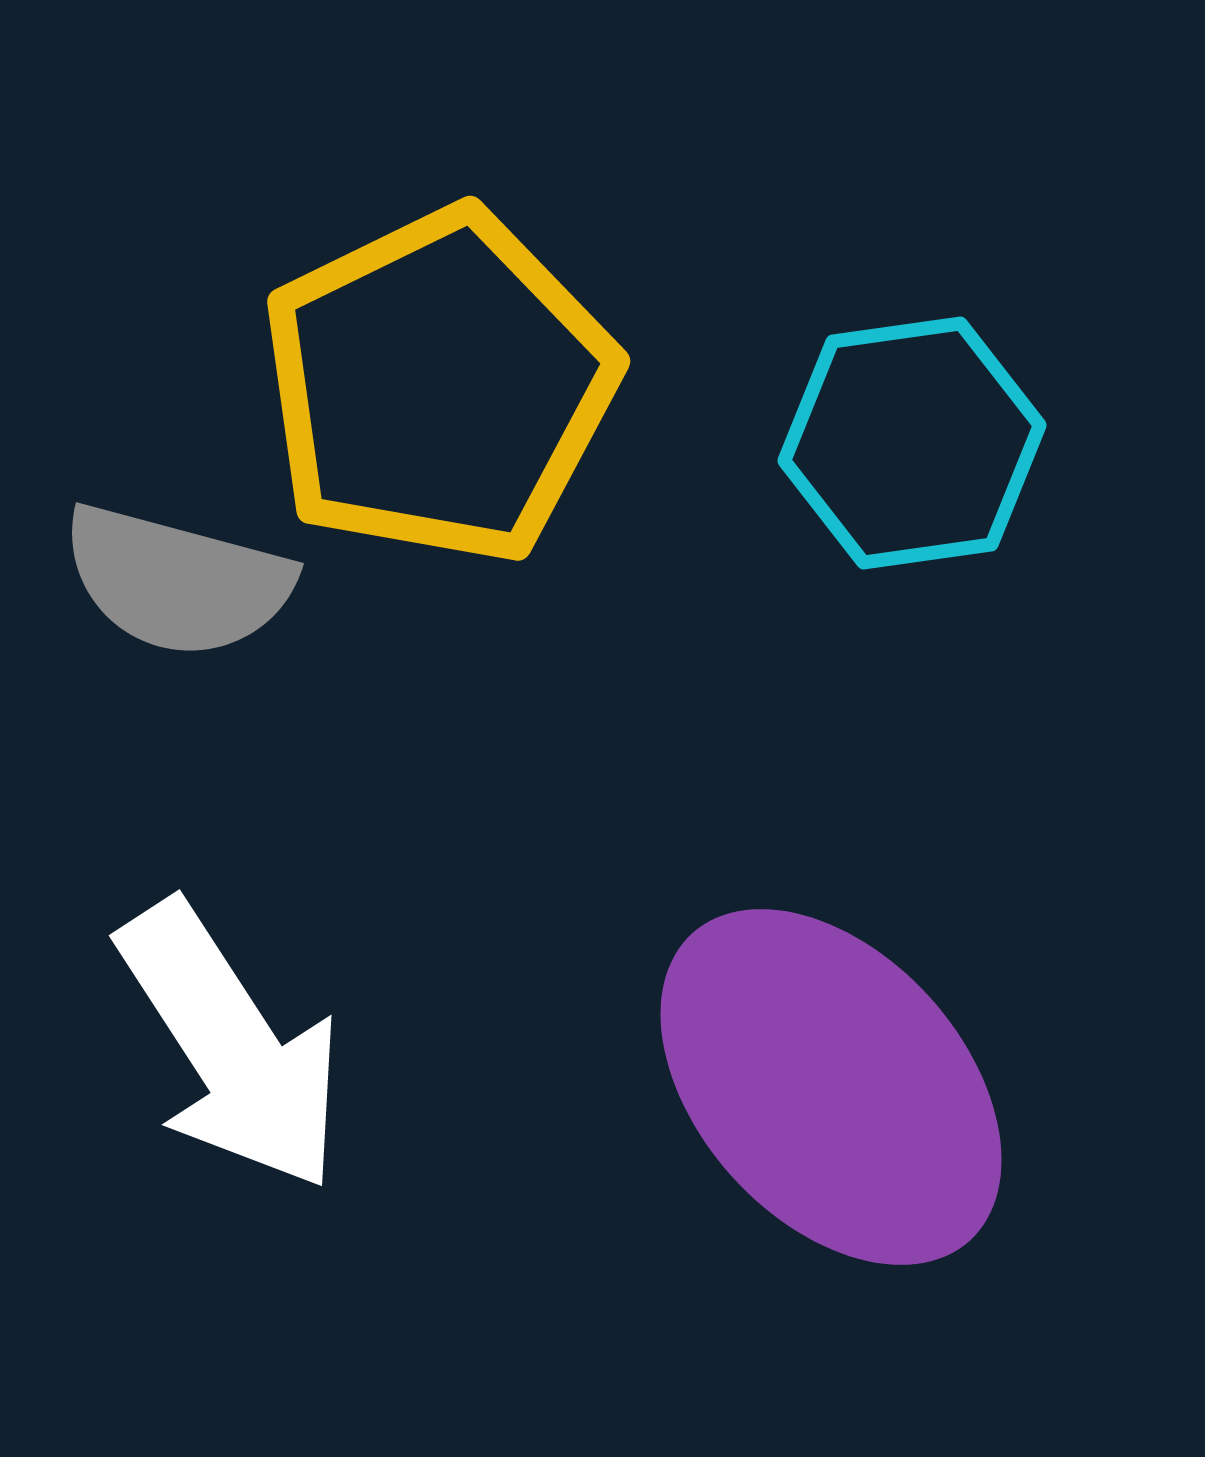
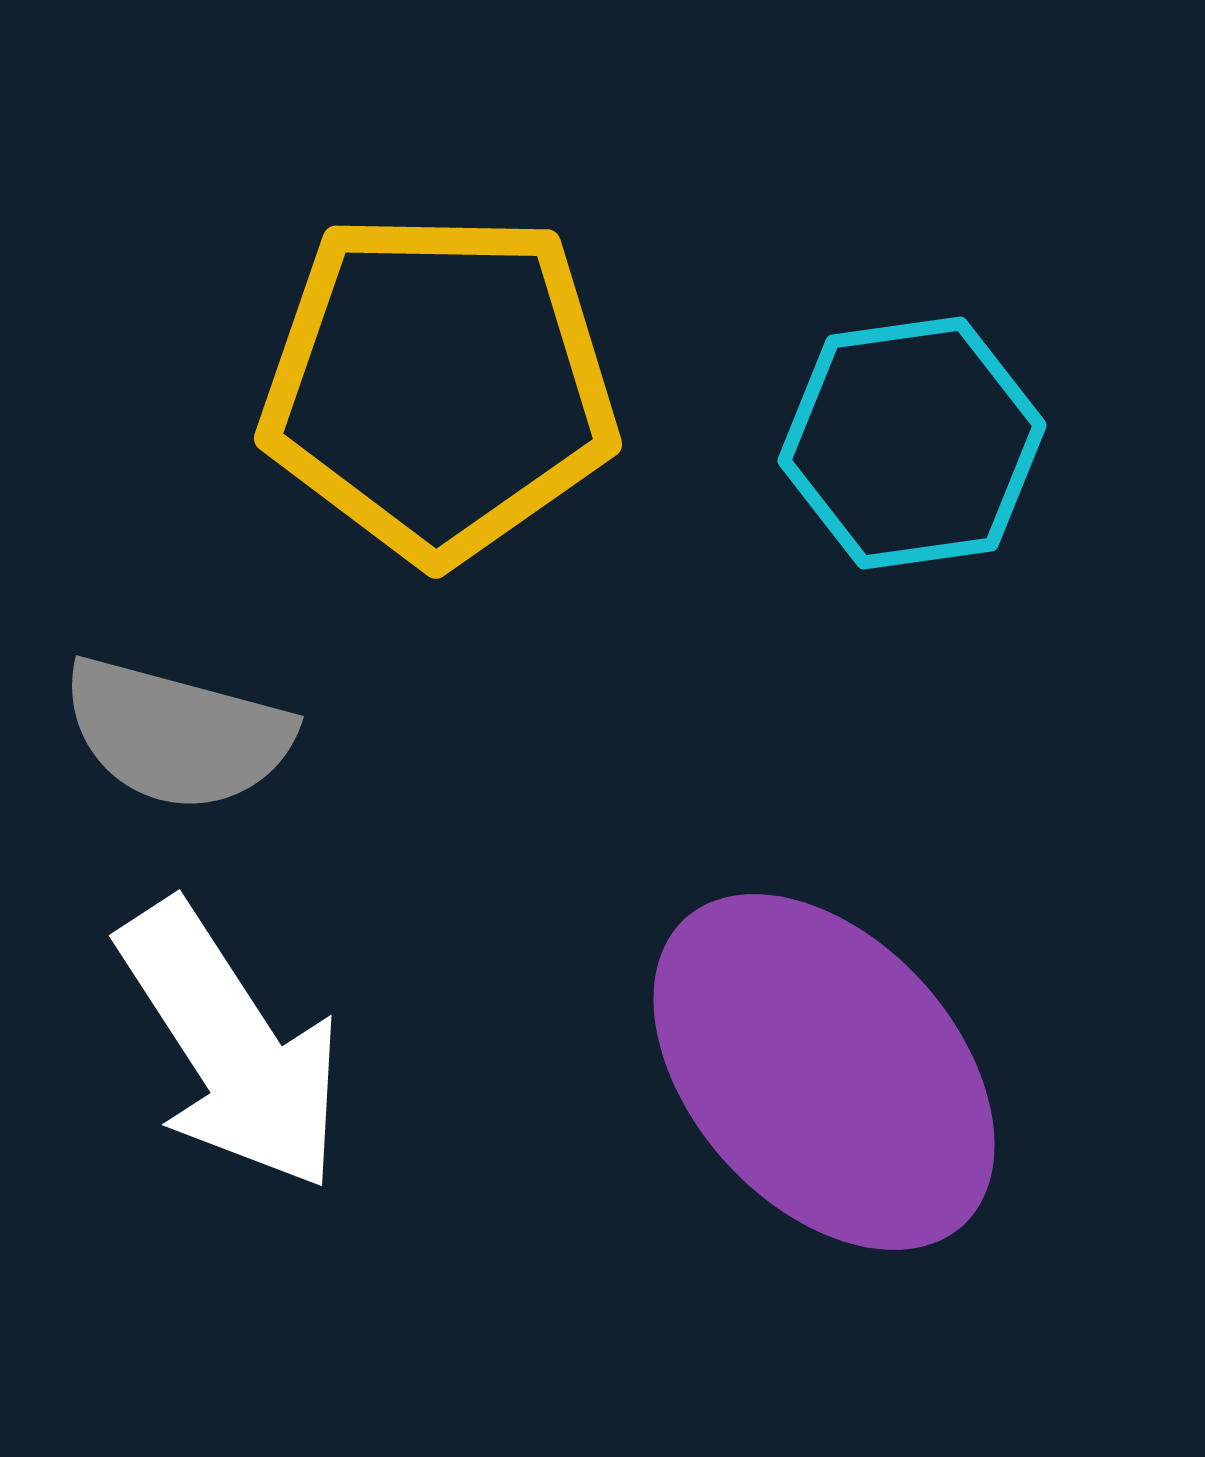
yellow pentagon: rotated 27 degrees clockwise
gray semicircle: moved 153 px down
purple ellipse: moved 7 px left, 15 px up
